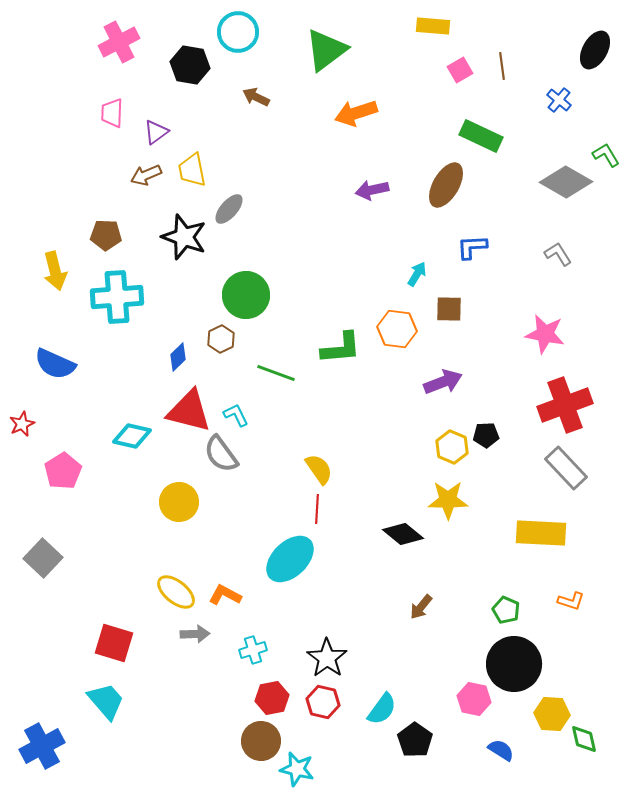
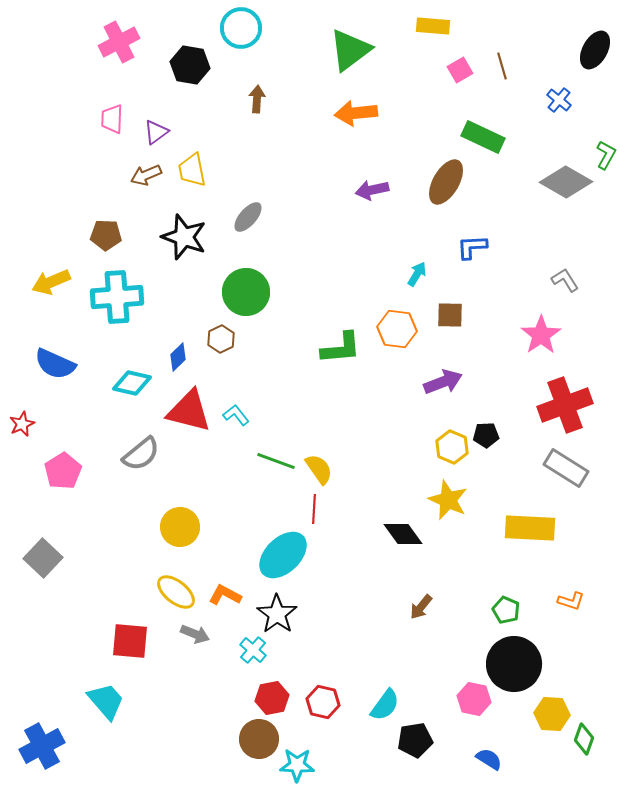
cyan circle at (238, 32): moved 3 px right, 4 px up
green triangle at (326, 50): moved 24 px right
brown line at (502, 66): rotated 8 degrees counterclockwise
brown arrow at (256, 97): moved 1 px right, 2 px down; rotated 68 degrees clockwise
pink trapezoid at (112, 113): moved 6 px down
orange arrow at (356, 113): rotated 12 degrees clockwise
green rectangle at (481, 136): moved 2 px right, 1 px down
green L-shape at (606, 155): rotated 60 degrees clockwise
brown ellipse at (446, 185): moved 3 px up
gray ellipse at (229, 209): moved 19 px right, 8 px down
gray L-shape at (558, 254): moved 7 px right, 26 px down
yellow arrow at (55, 271): moved 4 px left, 11 px down; rotated 81 degrees clockwise
green circle at (246, 295): moved 3 px up
brown square at (449, 309): moved 1 px right, 6 px down
pink star at (545, 334): moved 4 px left, 1 px down; rotated 27 degrees clockwise
green line at (276, 373): moved 88 px down
cyan L-shape at (236, 415): rotated 12 degrees counterclockwise
cyan diamond at (132, 436): moved 53 px up
gray semicircle at (221, 454): moved 80 px left; rotated 93 degrees counterclockwise
gray rectangle at (566, 468): rotated 15 degrees counterclockwise
yellow star at (448, 500): rotated 24 degrees clockwise
yellow circle at (179, 502): moved 1 px right, 25 px down
red line at (317, 509): moved 3 px left
yellow rectangle at (541, 533): moved 11 px left, 5 px up
black diamond at (403, 534): rotated 15 degrees clockwise
cyan ellipse at (290, 559): moved 7 px left, 4 px up
gray arrow at (195, 634): rotated 24 degrees clockwise
red square at (114, 643): moved 16 px right, 2 px up; rotated 12 degrees counterclockwise
cyan cross at (253, 650): rotated 32 degrees counterclockwise
black star at (327, 658): moved 50 px left, 44 px up
cyan semicircle at (382, 709): moved 3 px right, 4 px up
green diamond at (584, 739): rotated 32 degrees clockwise
black pentagon at (415, 740): rotated 28 degrees clockwise
brown circle at (261, 741): moved 2 px left, 2 px up
blue semicircle at (501, 750): moved 12 px left, 9 px down
cyan star at (297, 769): moved 4 px up; rotated 12 degrees counterclockwise
